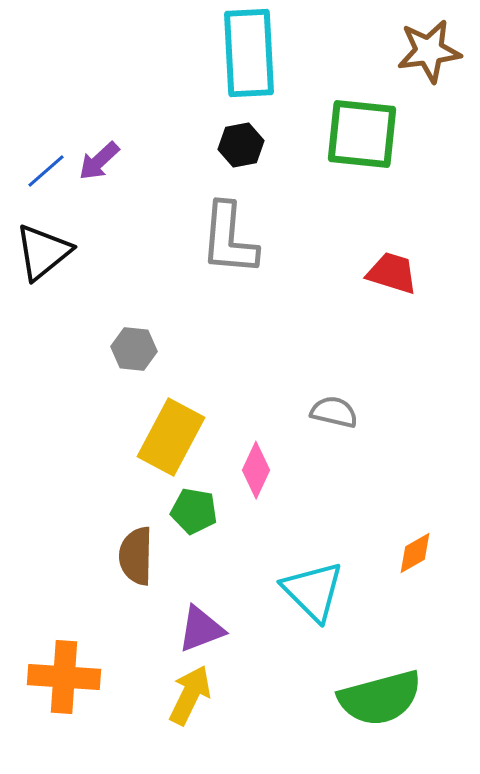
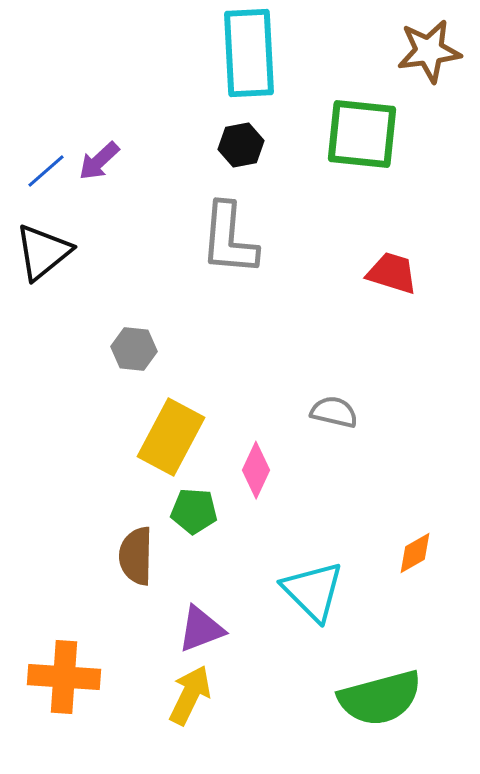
green pentagon: rotated 6 degrees counterclockwise
